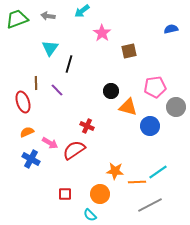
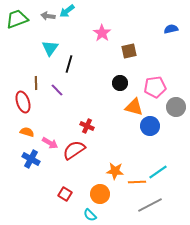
cyan arrow: moved 15 px left
black circle: moved 9 px right, 8 px up
orange triangle: moved 6 px right
orange semicircle: rotated 40 degrees clockwise
red square: rotated 32 degrees clockwise
